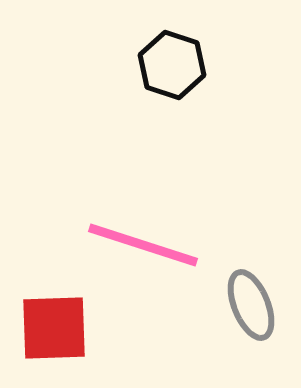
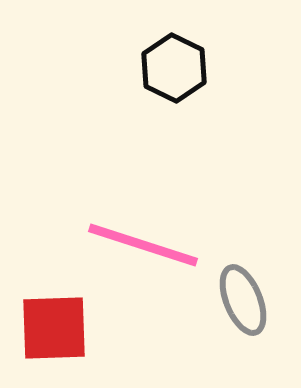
black hexagon: moved 2 px right, 3 px down; rotated 8 degrees clockwise
gray ellipse: moved 8 px left, 5 px up
